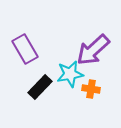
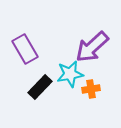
purple arrow: moved 1 px left, 3 px up
orange cross: rotated 18 degrees counterclockwise
